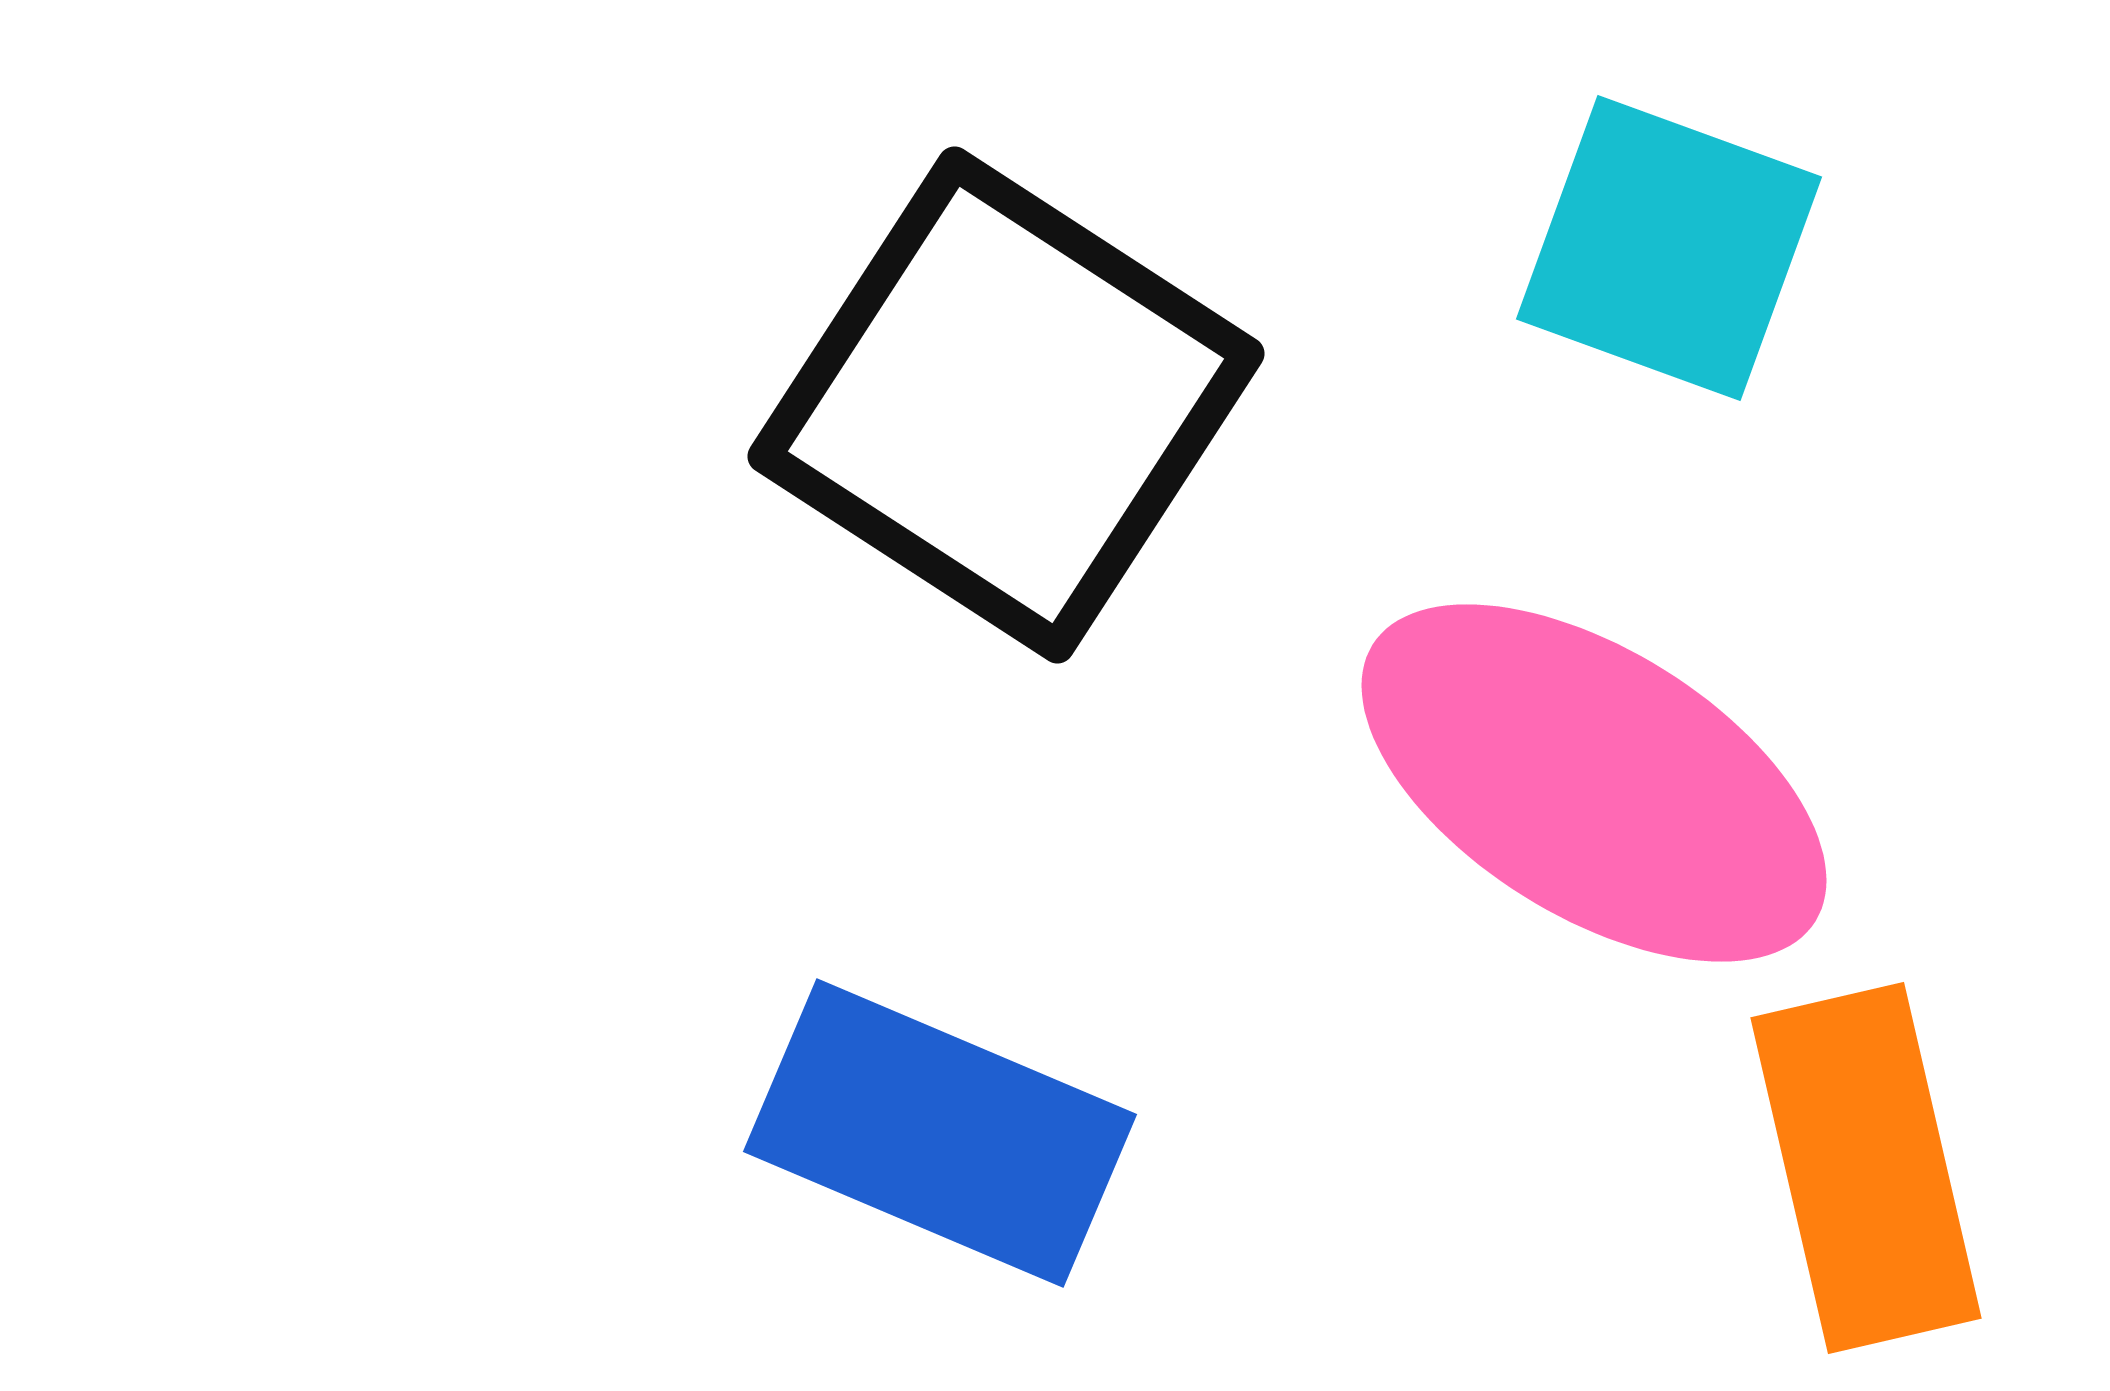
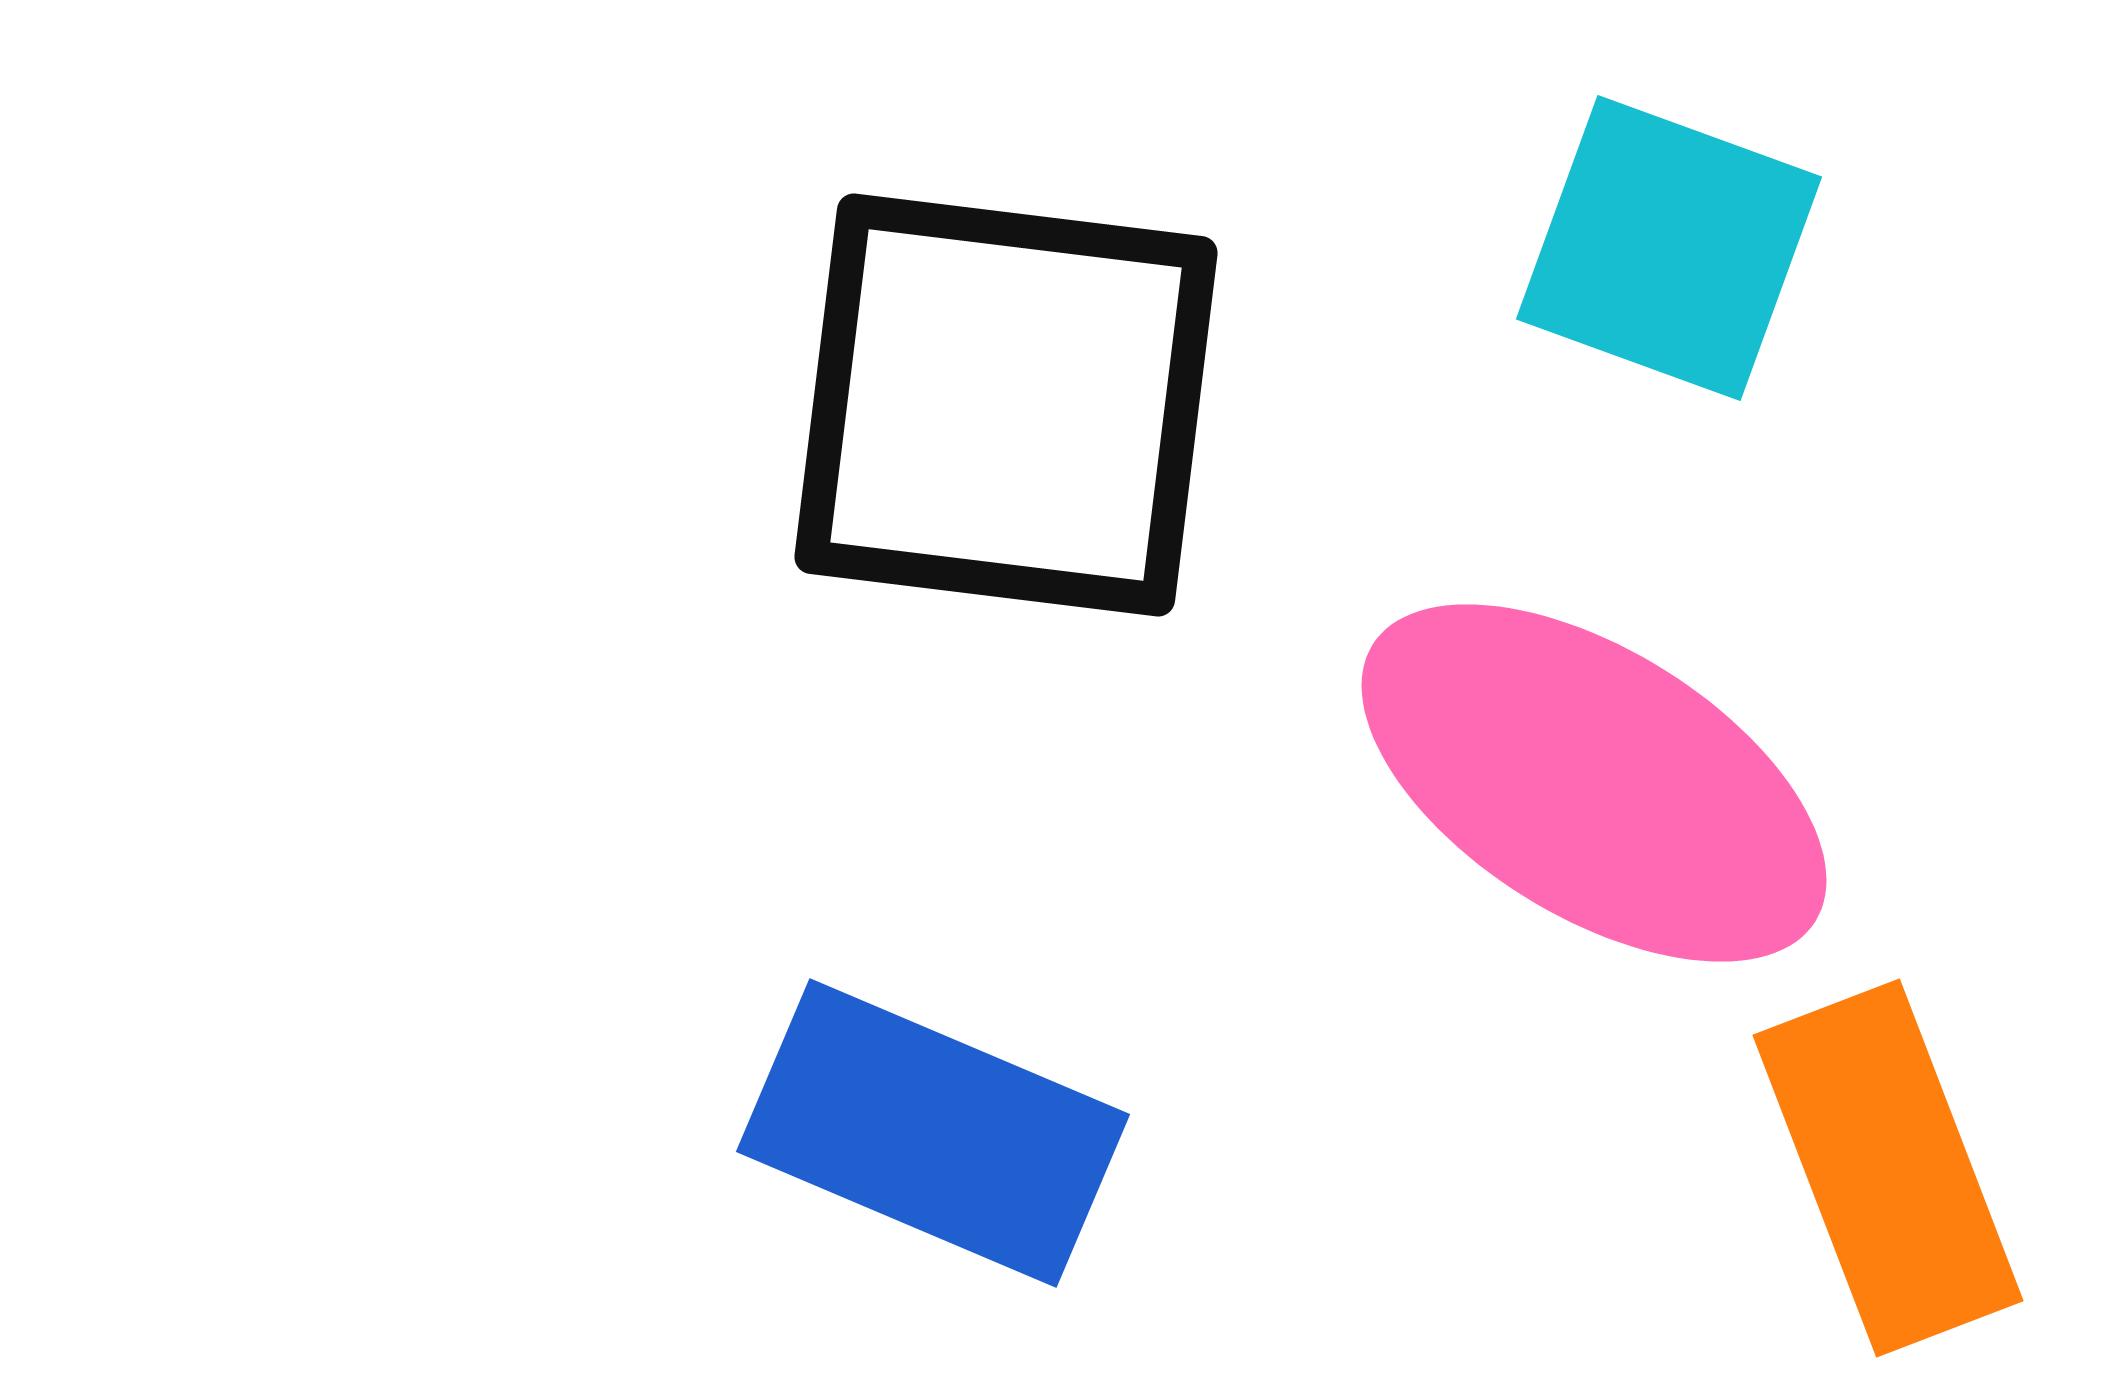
black square: rotated 26 degrees counterclockwise
blue rectangle: moved 7 px left
orange rectangle: moved 22 px right; rotated 8 degrees counterclockwise
